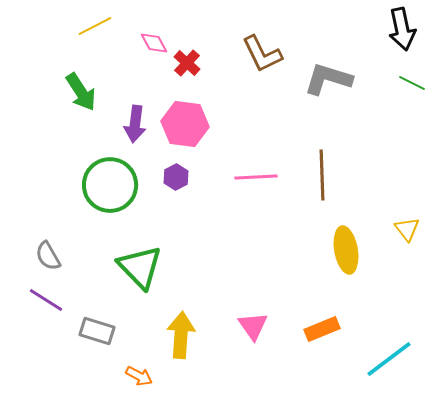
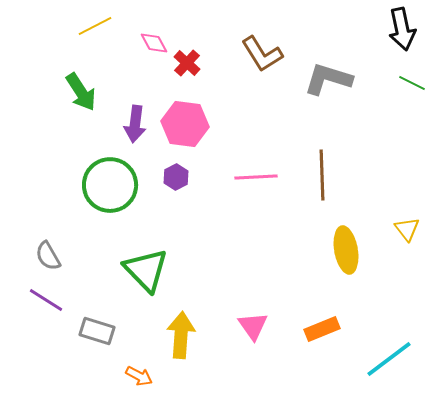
brown L-shape: rotated 6 degrees counterclockwise
green triangle: moved 6 px right, 3 px down
